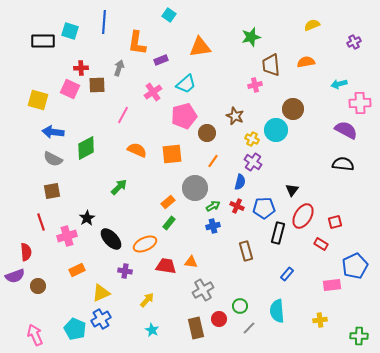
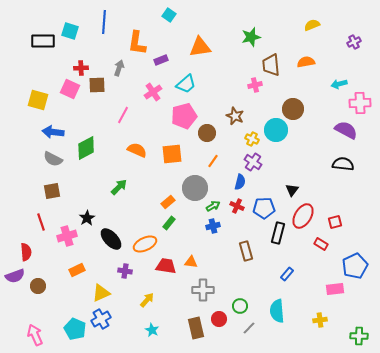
pink rectangle at (332, 285): moved 3 px right, 4 px down
gray cross at (203, 290): rotated 30 degrees clockwise
